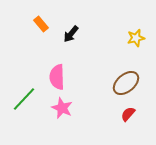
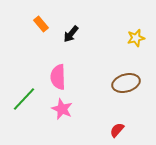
pink semicircle: moved 1 px right
brown ellipse: rotated 24 degrees clockwise
pink star: moved 1 px down
red semicircle: moved 11 px left, 16 px down
